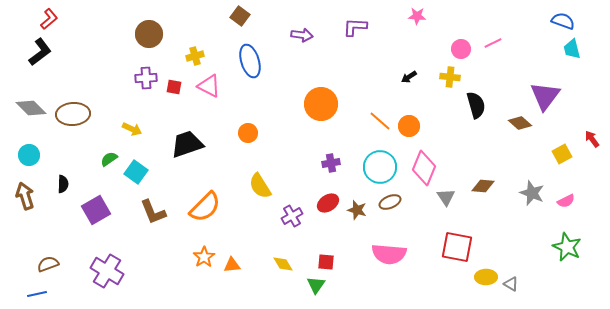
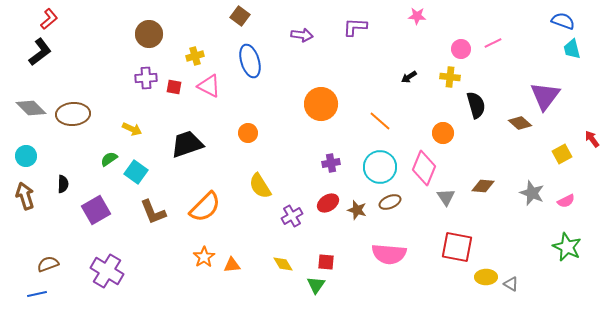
orange circle at (409, 126): moved 34 px right, 7 px down
cyan circle at (29, 155): moved 3 px left, 1 px down
